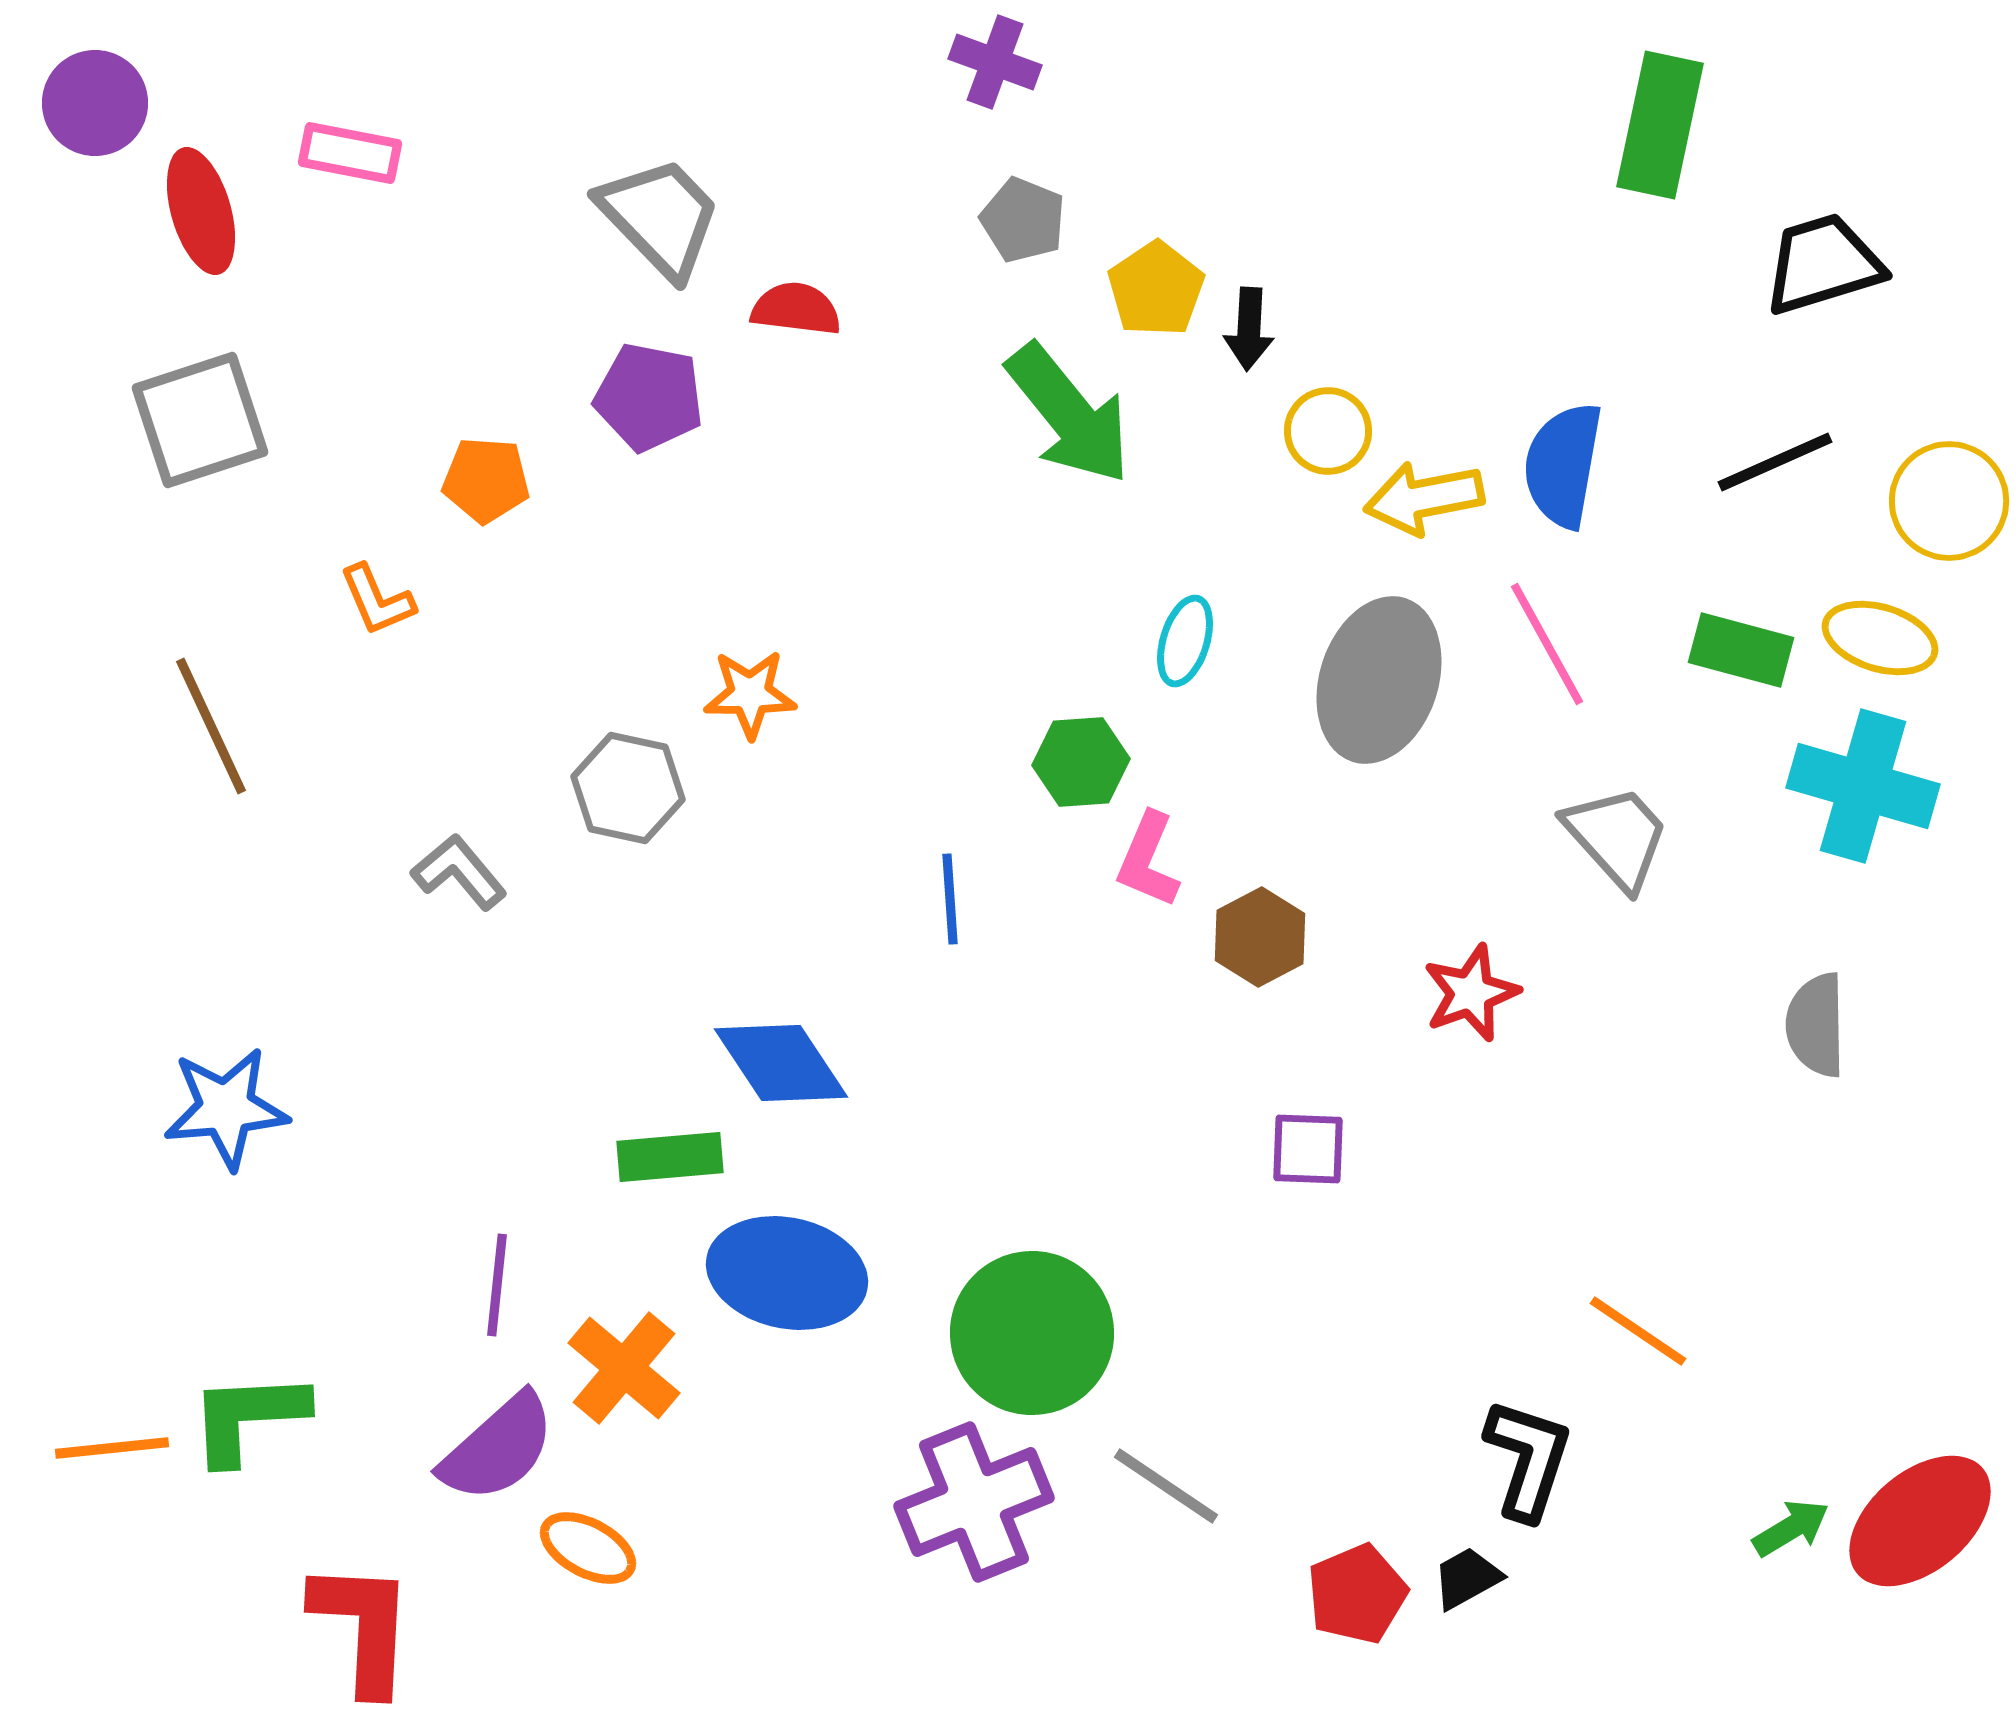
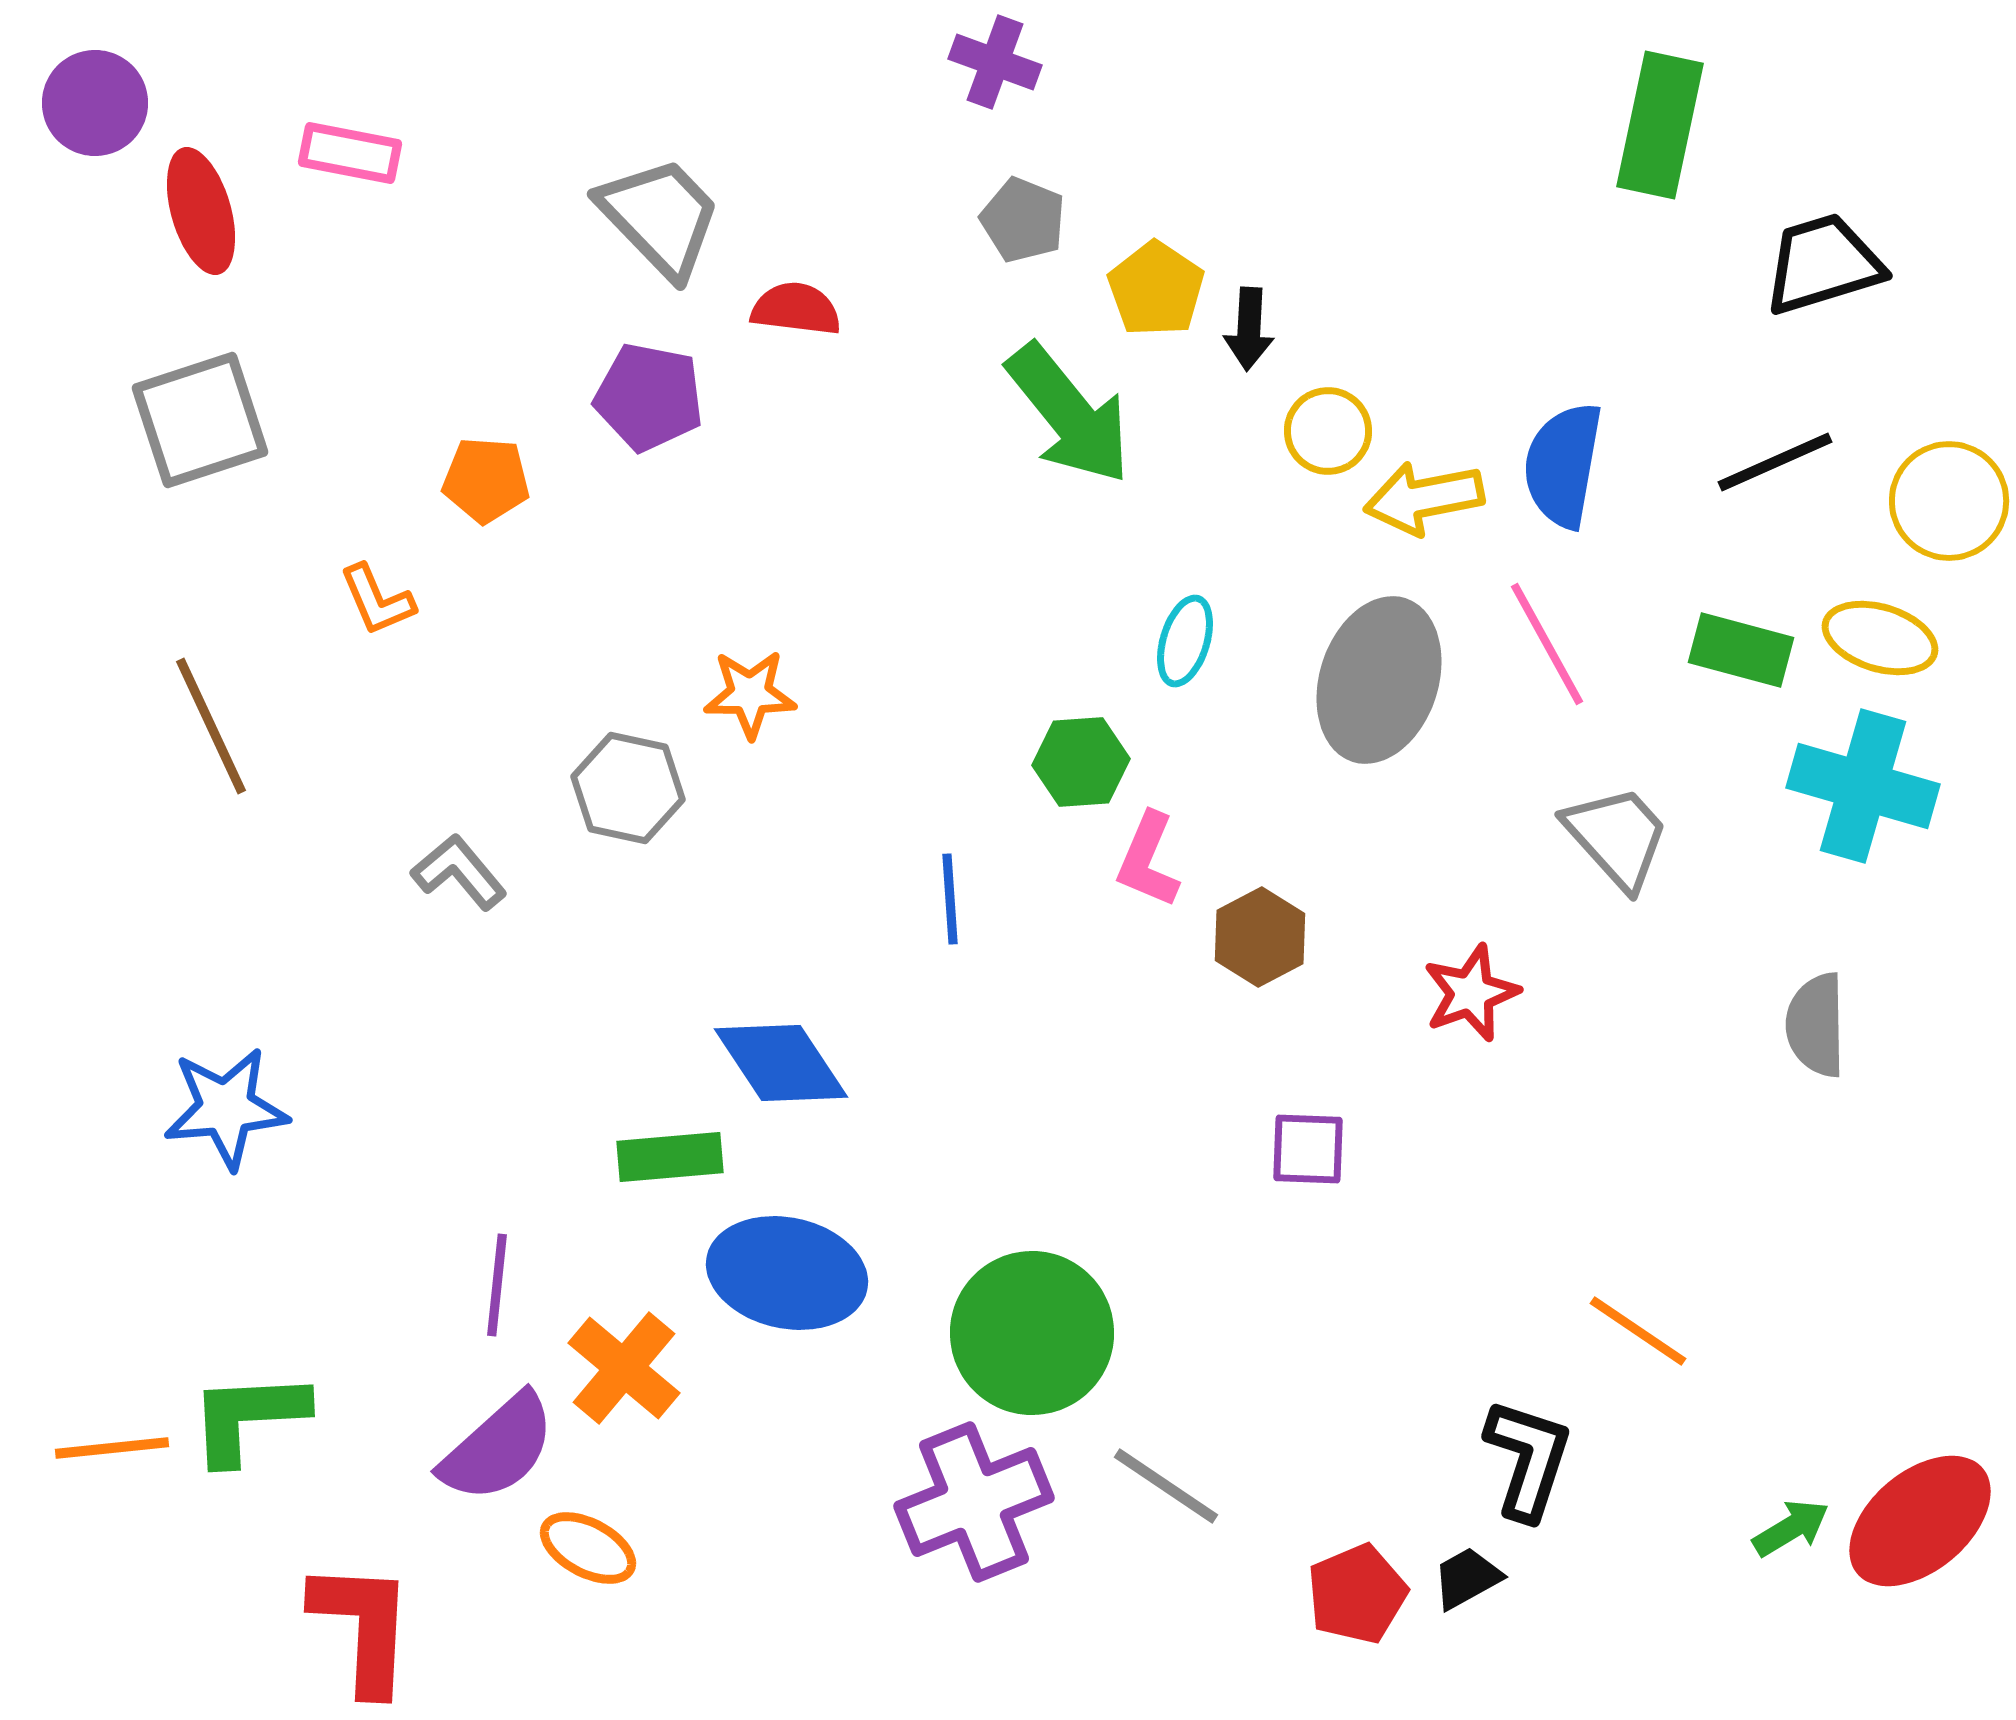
yellow pentagon at (1156, 289): rotated 4 degrees counterclockwise
